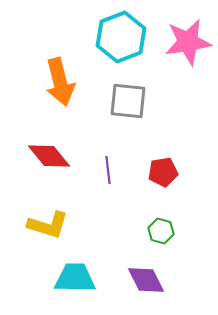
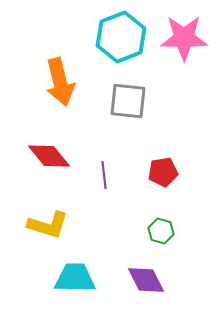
pink star: moved 4 px left, 4 px up; rotated 9 degrees clockwise
purple line: moved 4 px left, 5 px down
